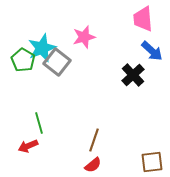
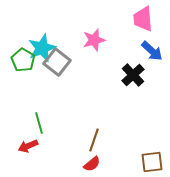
pink star: moved 10 px right, 3 px down
red semicircle: moved 1 px left, 1 px up
